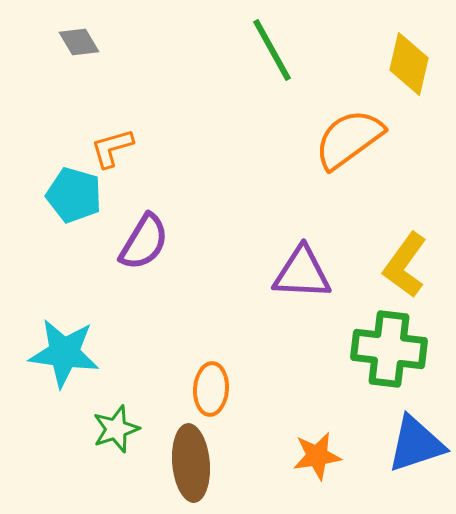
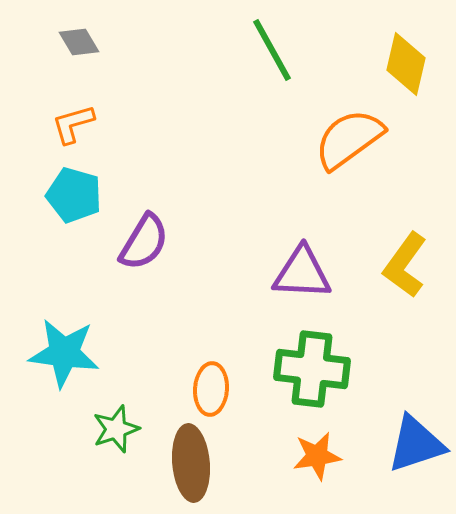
yellow diamond: moved 3 px left
orange L-shape: moved 39 px left, 24 px up
green cross: moved 77 px left, 20 px down
